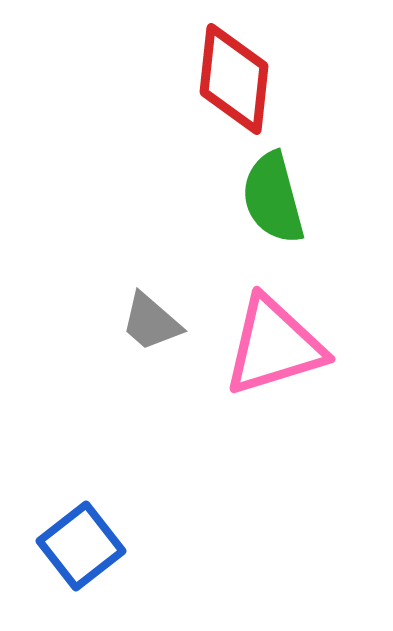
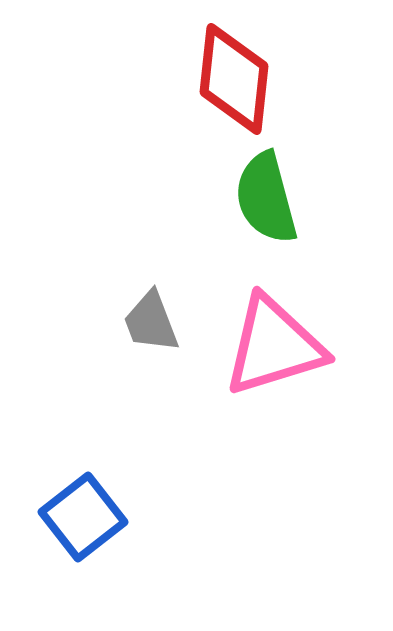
green semicircle: moved 7 px left
gray trapezoid: rotated 28 degrees clockwise
blue square: moved 2 px right, 29 px up
